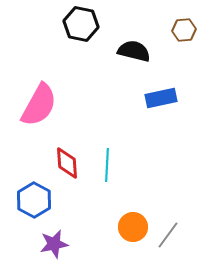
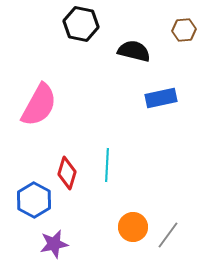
red diamond: moved 10 px down; rotated 20 degrees clockwise
